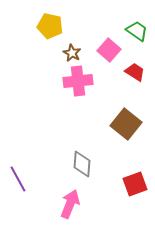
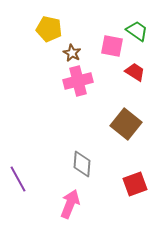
yellow pentagon: moved 1 px left, 3 px down
pink square: moved 3 px right, 4 px up; rotated 30 degrees counterclockwise
pink cross: rotated 8 degrees counterclockwise
